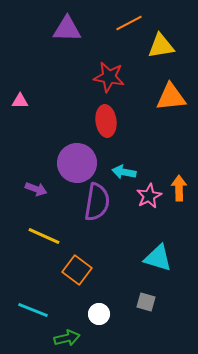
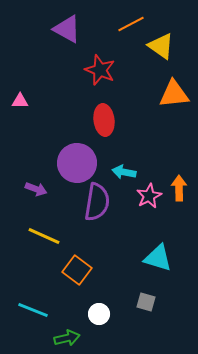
orange line: moved 2 px right, 1 px down
purple triangle: rotated 28 degrees clockwise
yellow triangle: rotated 44 degrees clockwise
red star: moved 9 px left, 7 px up; rotated 12 degrees clockwise
orange triangle: moved 3 px right, 3 px up
red ellipse: moved 2 px left, 1 px up
